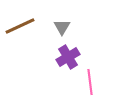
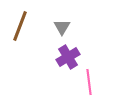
brown line: rotated 44 degrees counterclockwise
pink line: moved 1 px left
